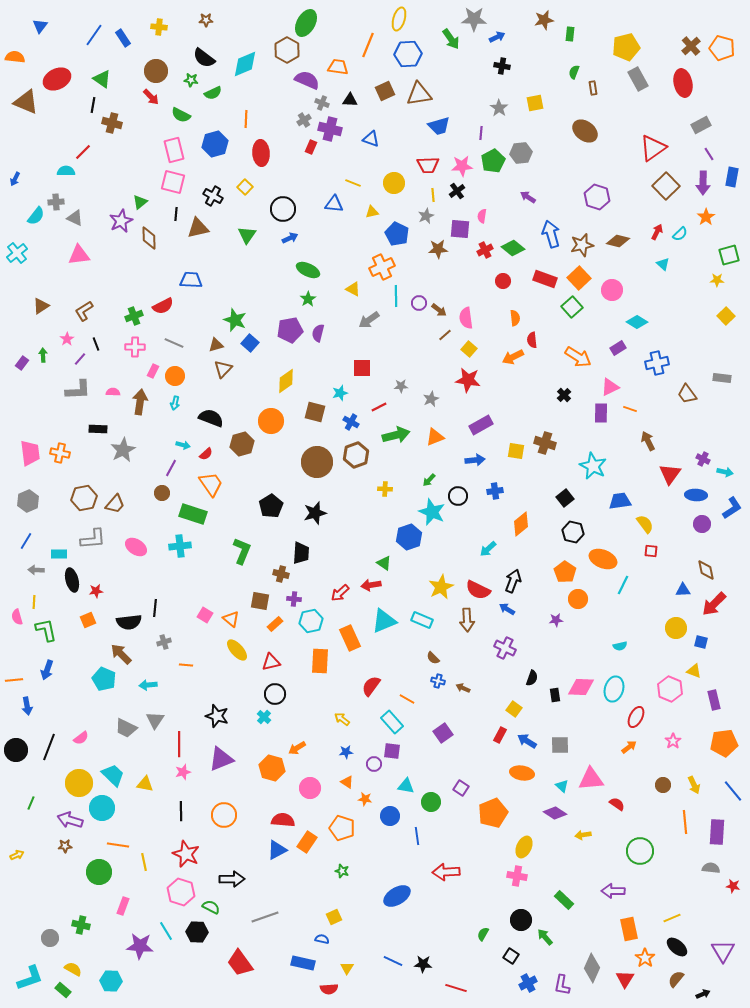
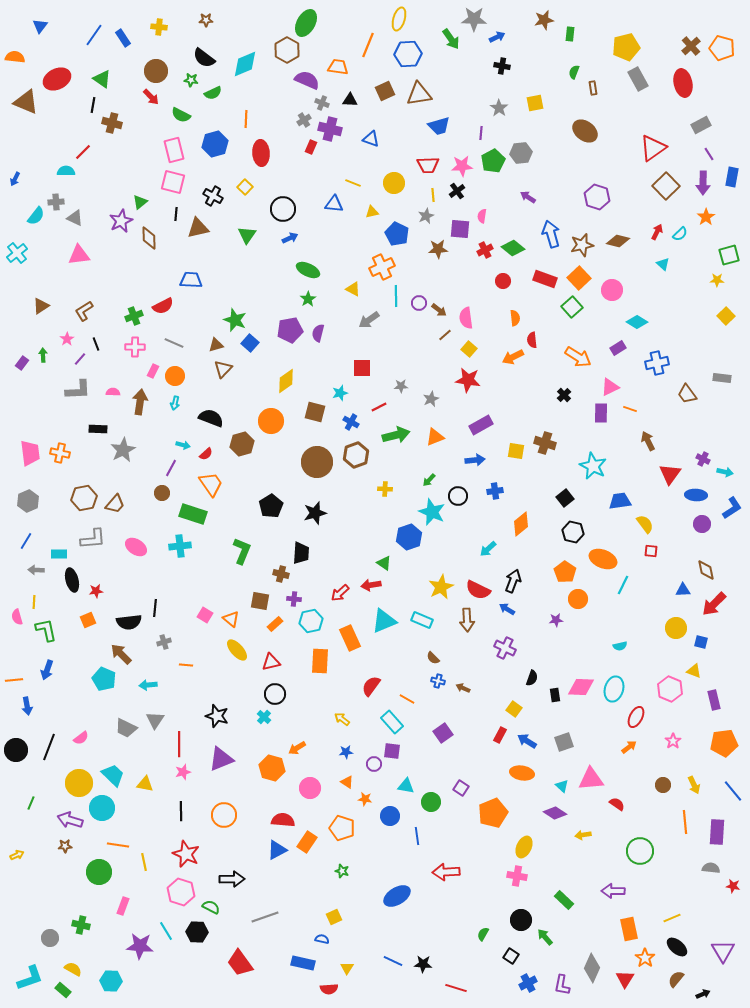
gray square at (560, 745): moved 4 px right, 3 px up; rotated 18 degrees counterclockwise
